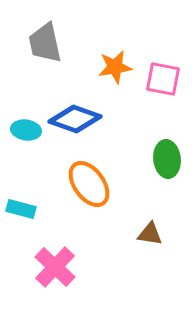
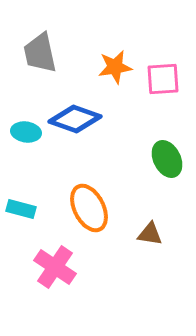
gray trapezoid: moved 5 px left, 10 px down
pink square: rotated 15 degrees counterclockwise
cyan ellipse: moved 2 px down
green ellipse: rotated 21 degrees counterclockwise
orange ellipse: moved 24 px down; rotated 9 degrees clockwise
pink cross: rotated 9 degrees counterclockwise
